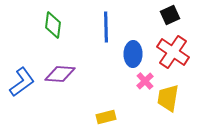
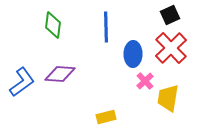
red cross: moved 2 px left, 4 px up; rotated 12 degrees clockwise
